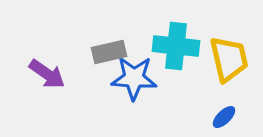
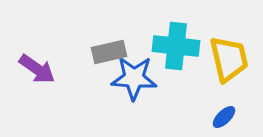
purple arrow: moved 10 px left, 5 px up
